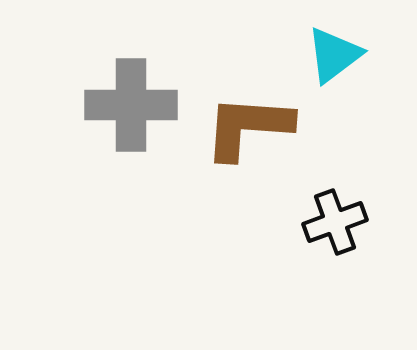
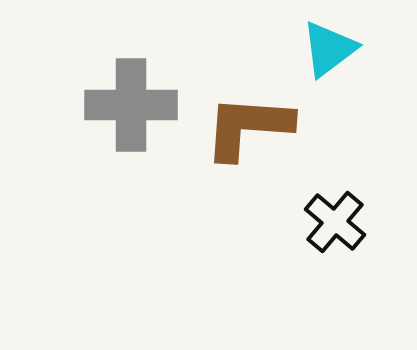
cyan triangle: moved 5 px left, 6 px up
black cross: rotated 30 degrees counterclockwise
